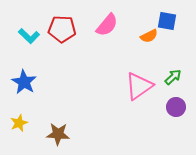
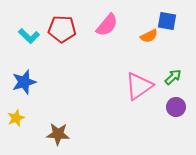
blue star: rotated 25 degrees clockwise
yellow star: moved 3 px left, 5 px up
